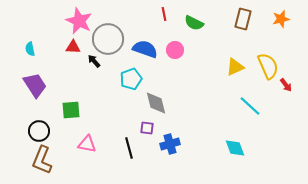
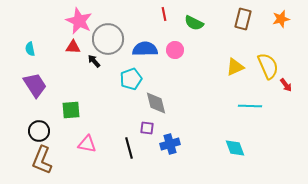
blue semicircle: rotated 20 degrees counterclockwise
cyan line: rotated 40 degrees counterclockwise
